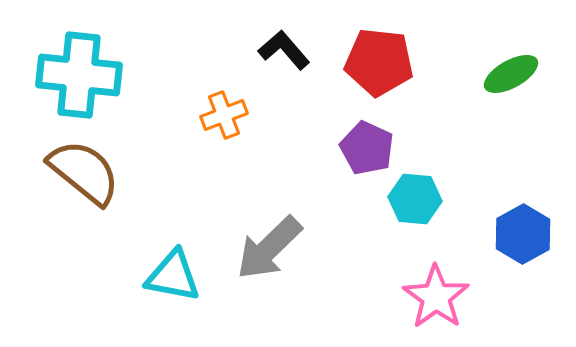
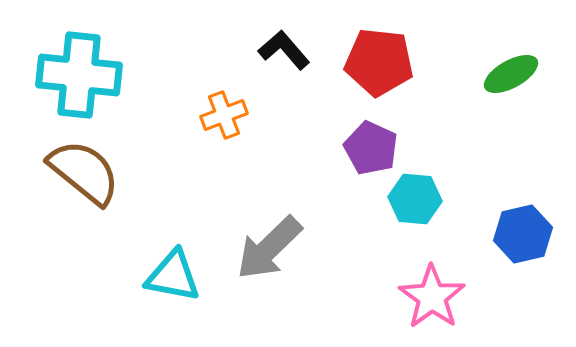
purple pentagon: moved 4 px right
blue hexagon: rotated 16 degrees clockwise
pink star: moved 4 px left
